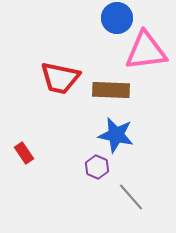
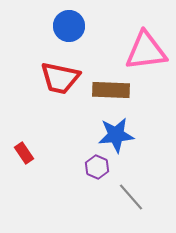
blue circle: moved 48 px left, 8 px down
blue star: rotated 18 degrees counterclockwise
